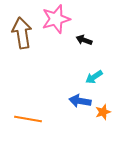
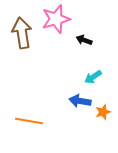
cyan arrow: moved 1 px left
orange line: moved 1 px right, 2 px down
